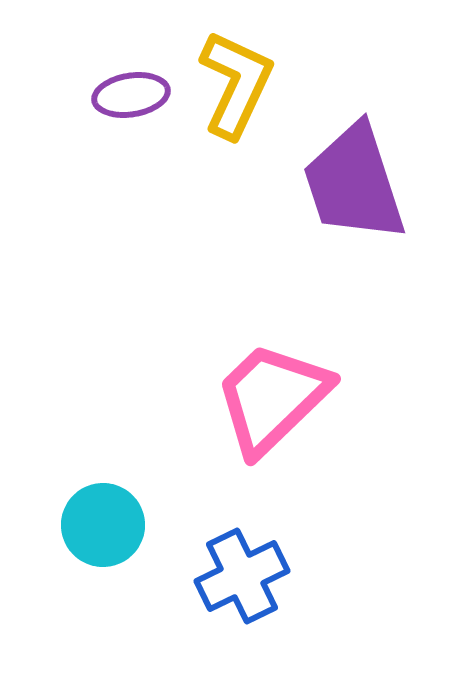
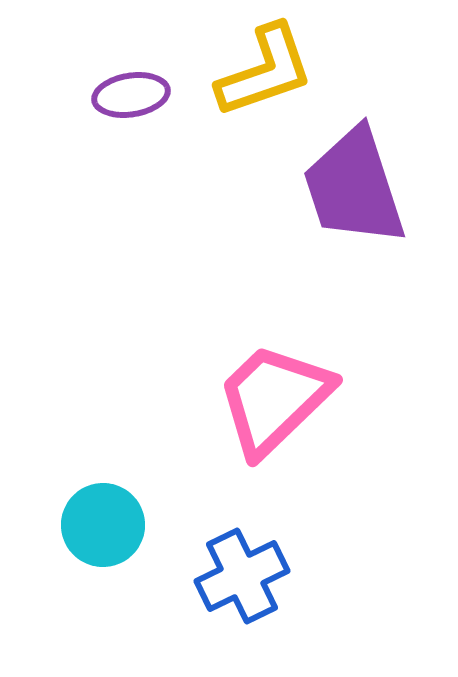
yellow L-shape: moved 29 px right, 13 px up; rotated 46 degrees clockwise
purple trapezoid: moved 4 px down
pink trapezoid: moved 2 px right, 1 px down
